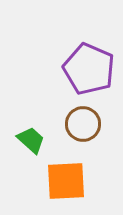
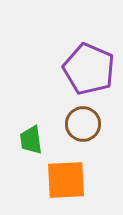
green trapezoid: rotated 140 degrees counterclockwise
orange square: moved 1 px up
